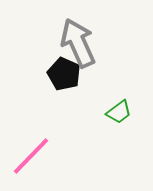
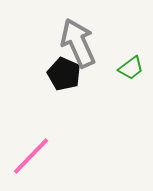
green trapezoid: moved 12 px right, 44 px up
